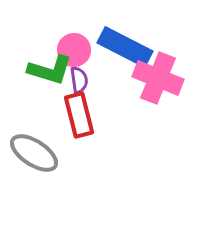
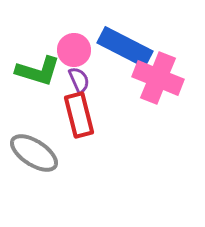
green L-shape: moved 12 px left, 1 px down
purple semicircle: rotated 16 degrees counterclockwise
